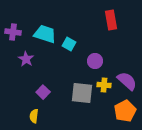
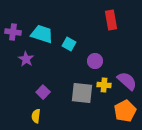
cyan trapezoid: moved 3 px left
yellow semicircle: moved 2 px right
